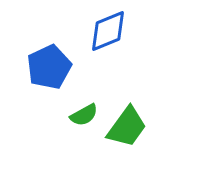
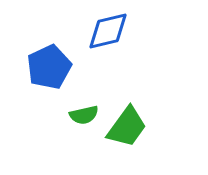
blue diamond: rotated 9 degrees clockwise
green semicircle: rotated 16 degrees clockwise
